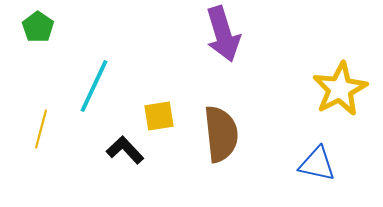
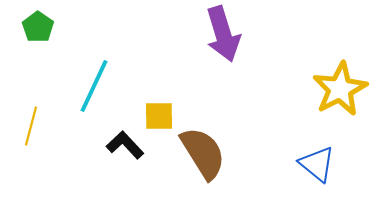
yellow square: rotated 8 degrees clockwise
yellow line: moved 10 px left, 3 px up
brown semicircle: moved 18 px left, 19 px down; rotated 26 degrees counterclockwise
black L-shape: moved 5 px up
blue triangle: rotated 27 degrees clockwise
